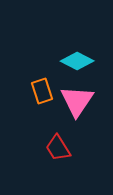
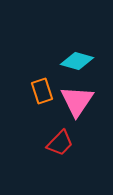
cyan diamond: rotated 12 degrees counterclockwise
red trapezoid: moved 2 px right, 5 px up; rotated 104 degrees counterclockwise
